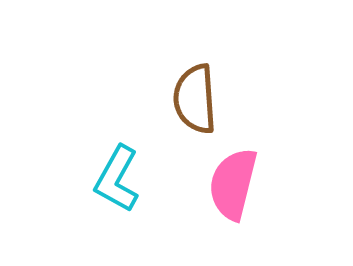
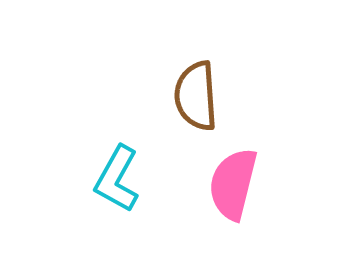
brown semicircle: moved 1 px right, 3 px up
